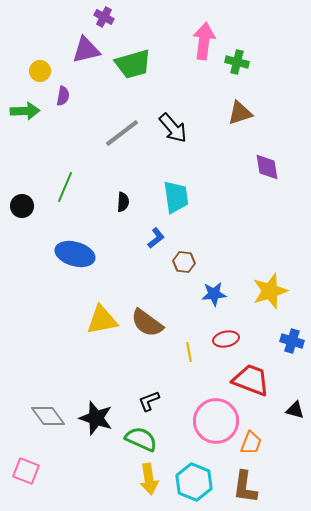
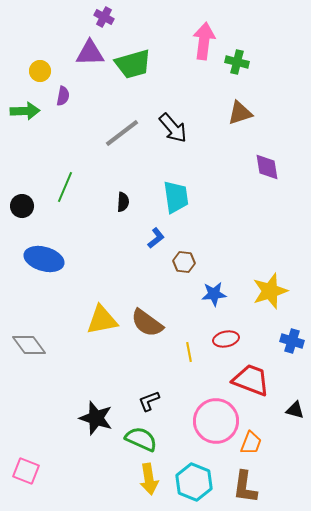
purple triangle: moved 4 px right, 3 px down; rotated 12 degrees clockwise
blue ellipse: moved 31 px left, 5 px down
gray diamond: moved 19 px left, 71 px up
